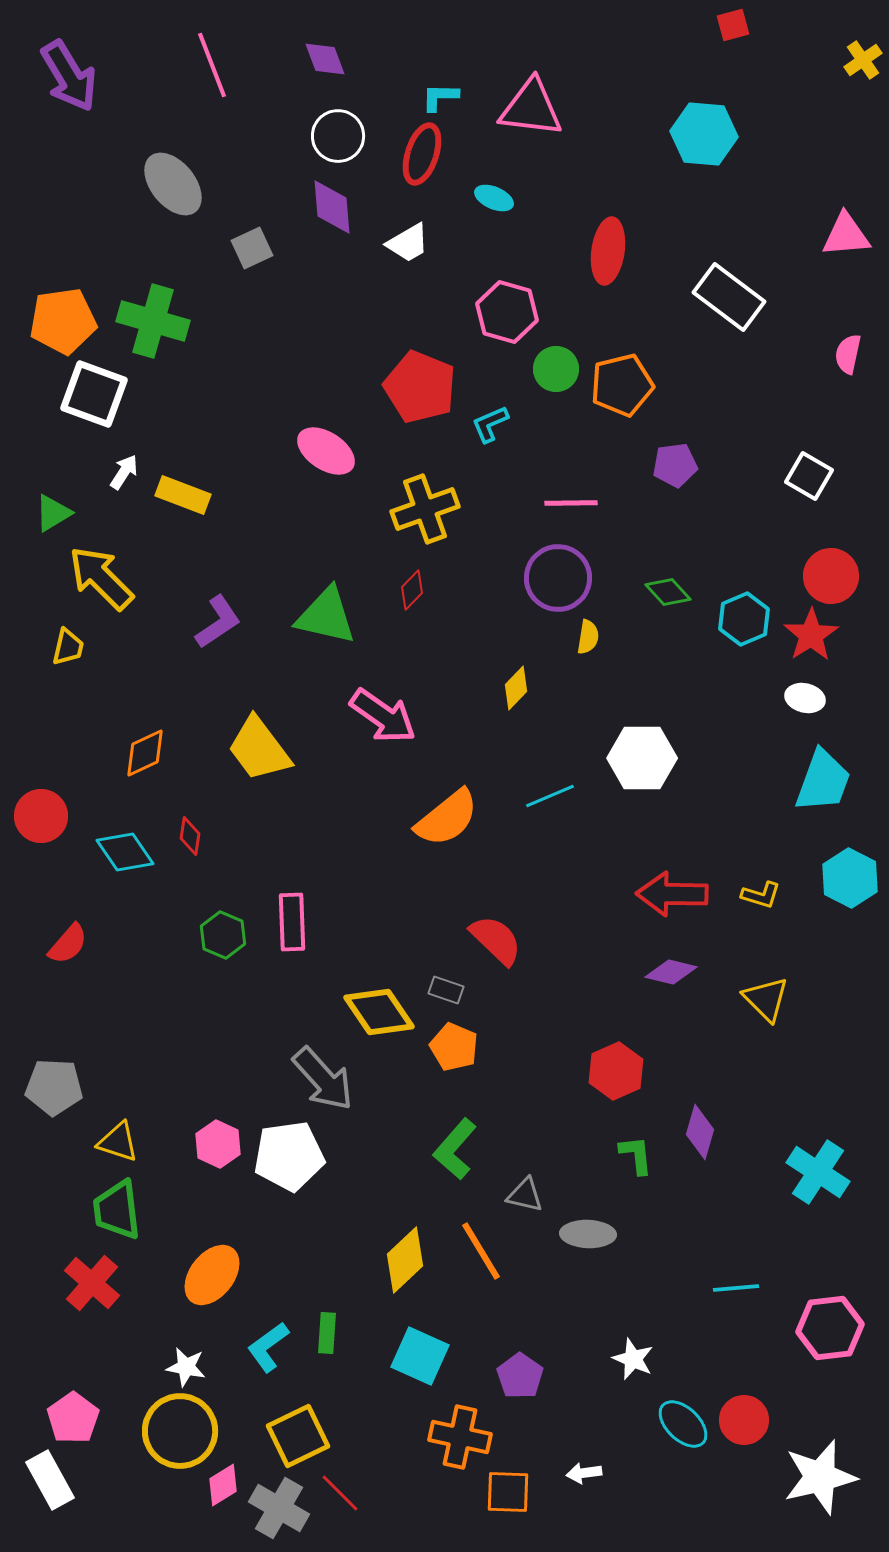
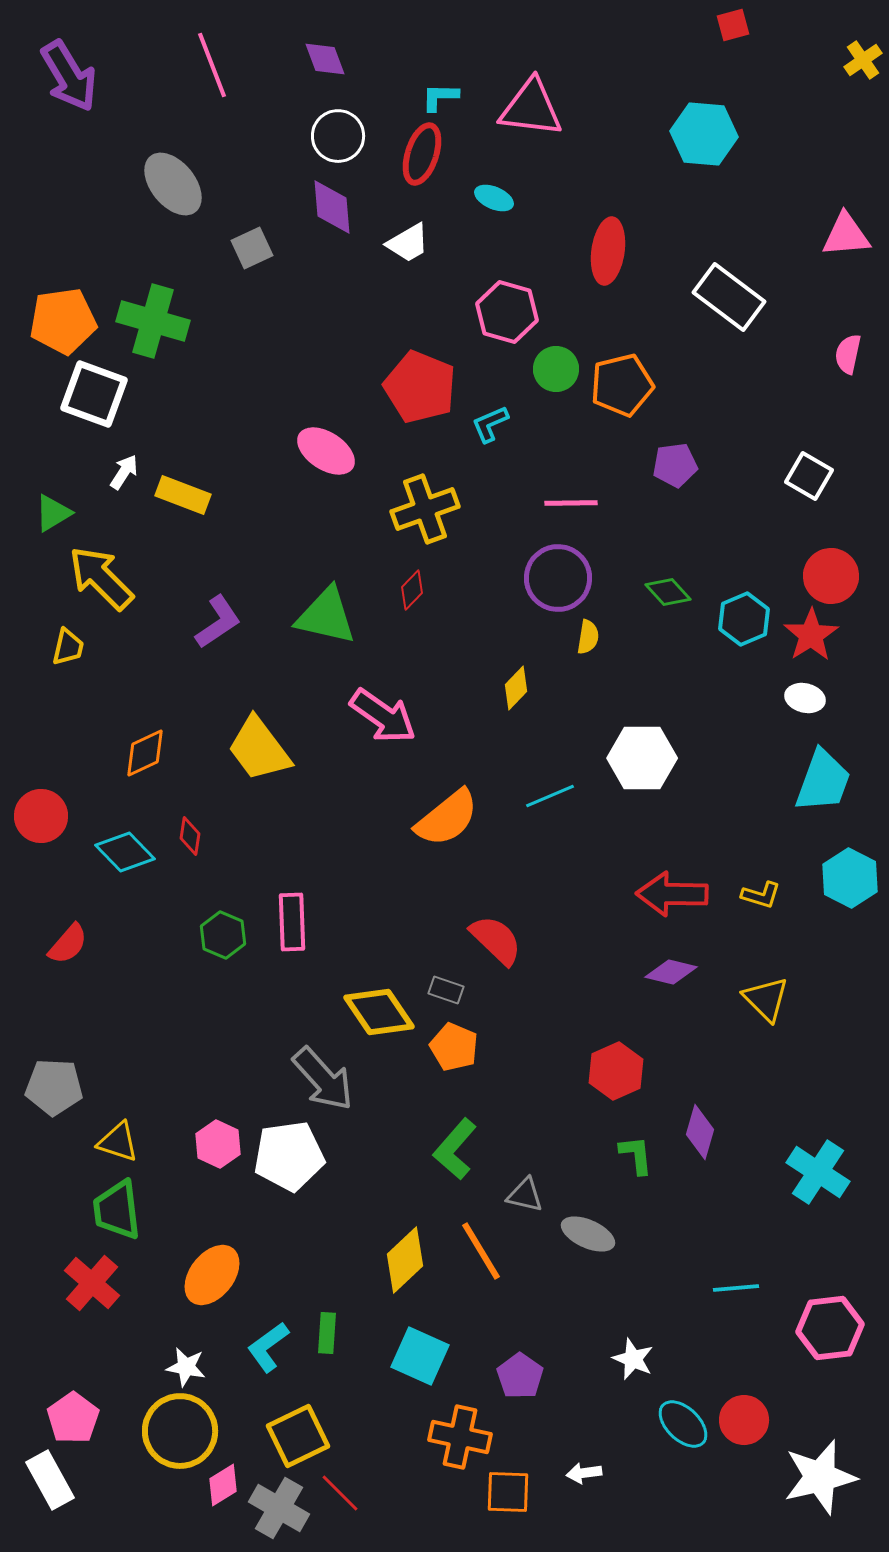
cyan diamond at (125, 852): rotated 10 degrees counterclockwise
gray ellipse at (588, 1234): rotated 22 degrees clockwise
